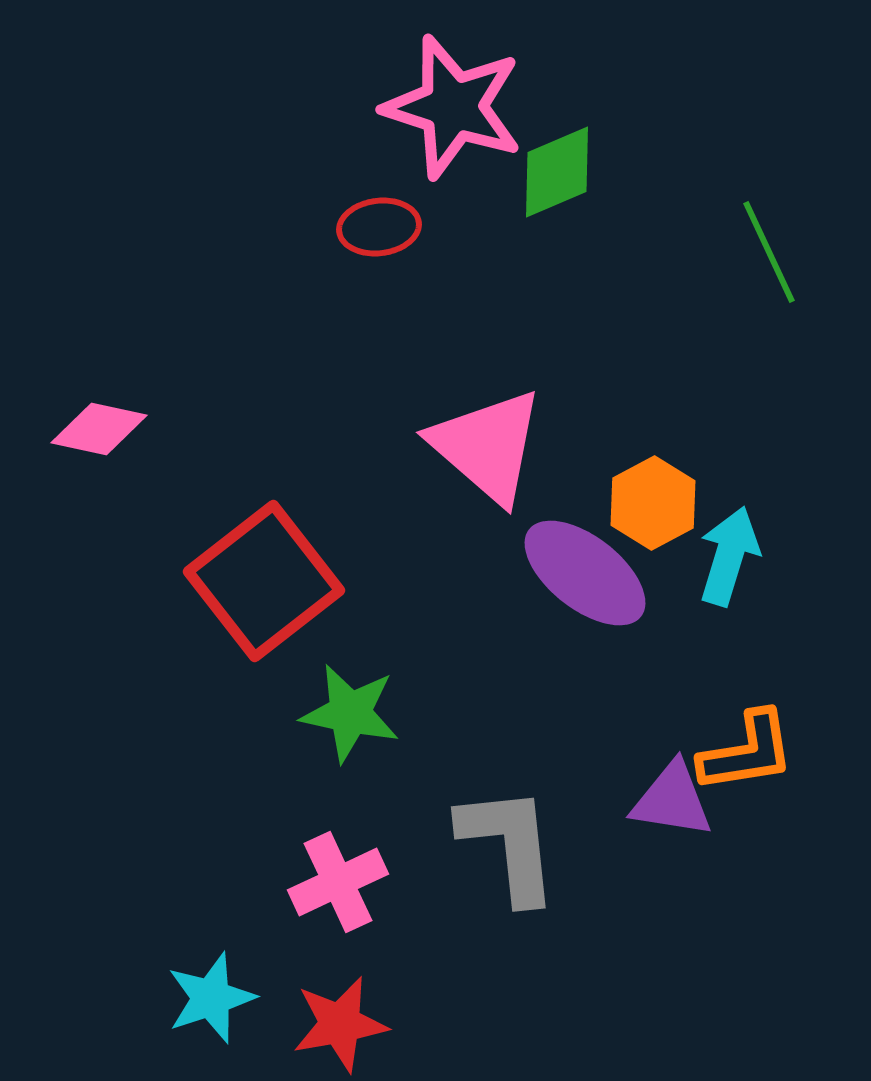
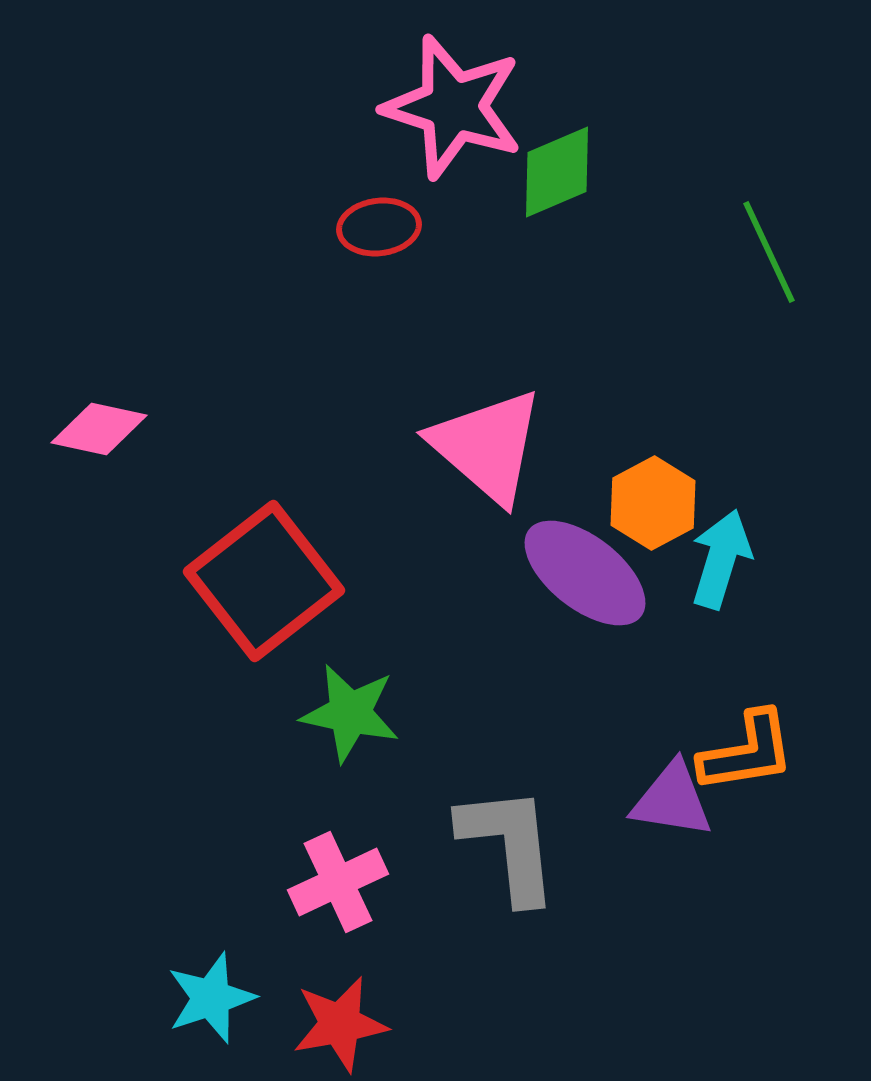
cyan arrow: moved 8 px left, 3 px down
